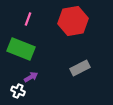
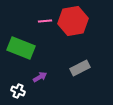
pink line: moved 17 px right, 2 px down; rotated 64 degrees clockwise
green rectangle: moved 1 px up
purple arrow: moved 9 px right
